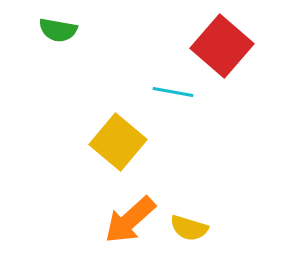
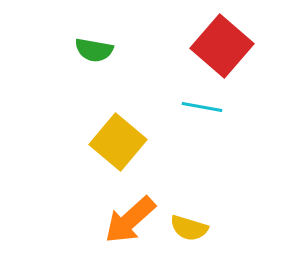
green semicircle: moved 36 px right, 20 px down
cyan line: moved 29 px right, 15 px down
